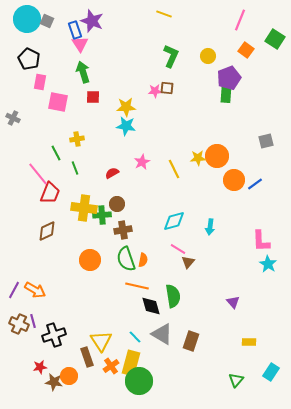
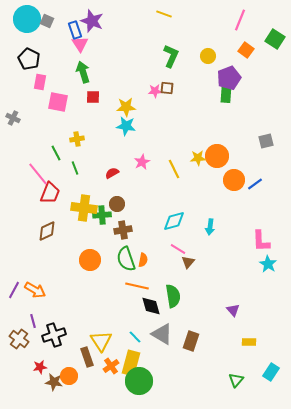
purple triangle at (233, 302): moved 8 px down
brown cross at (19, 324): moved 15 px down; rotated 12 degrees clockwise
